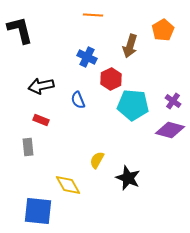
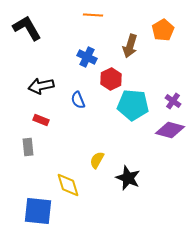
black L-shape: moved 7 px right, 2 px up; rotated 16 degrees counterclockwise
yellow diamond: rotated 12 degrees clockwise
